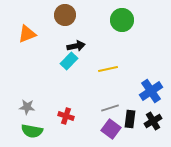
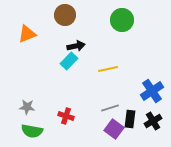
blue cross: moved 1 px right
purple square: moved 3 px right
